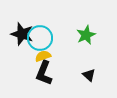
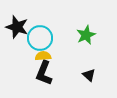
black star: moved 5 px left, 7 px up
yellow semicircle: rotated 14 degrees clockwise
